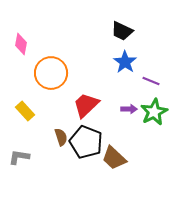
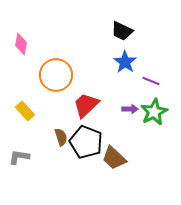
orange circle: moved 5 px right, 2 px down
purple arrow: moved 1 px right
